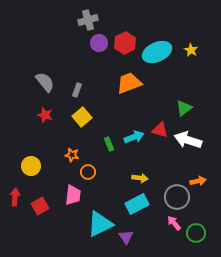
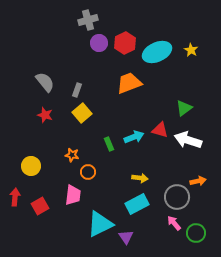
yellow square: moved 4 px up
